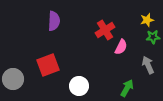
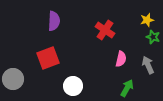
red cross: rotated 24 degrees counterclockwise
green star: rotated 24 degrees clockwise
pink semicircle: moved 12 px down; rotated 14 degrees counterclockwise
red square: moved 7 px up
white circle: moved 6 px left
